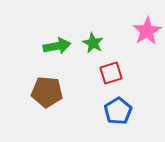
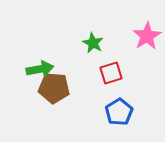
pink star: moved 5 px down
green arrow: moved 17 px left, 23 px down
brown pentagon: moved 7 px right, 4 px up
blue pentagon: moved 1 px right, 1 px down
